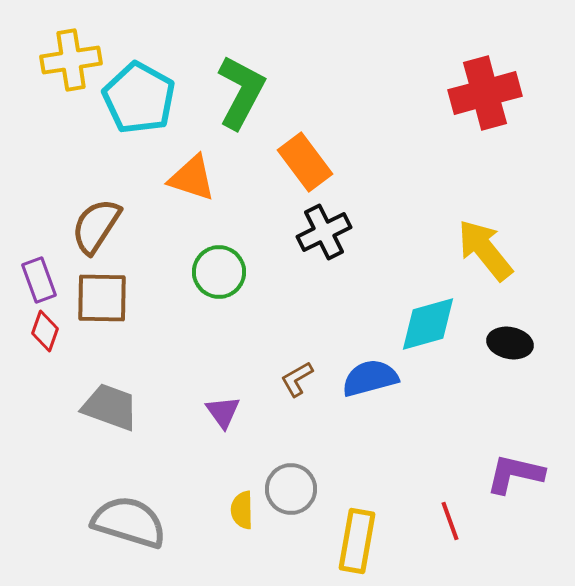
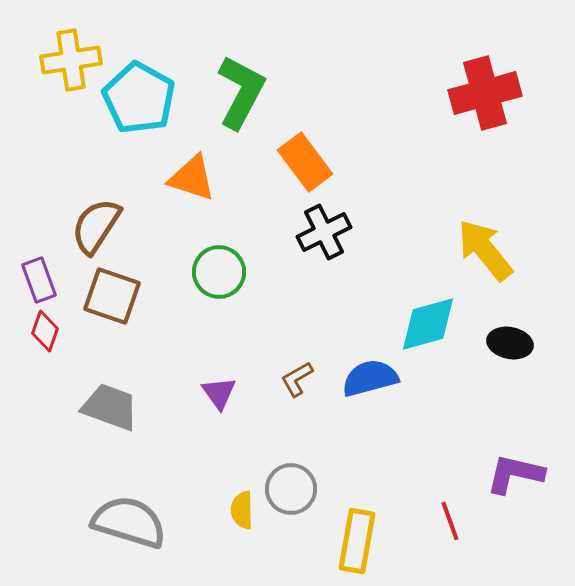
brown square: moved 10 px right, 2 px up; rotated 18 degrees clockwise
purple triangle: moved 4 px left, 19 px up
